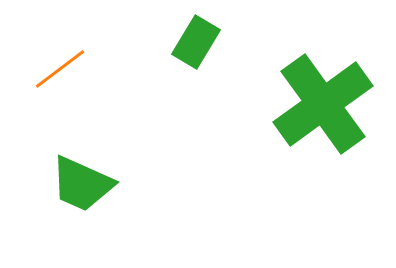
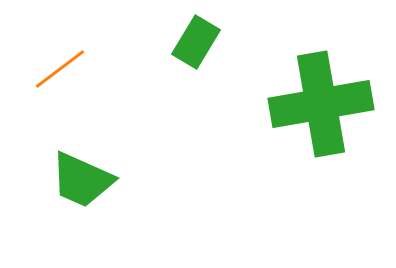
green cross: moved 2 px left; rotated 26 degrees clockwise
green trapezoid: moved 4 px up
